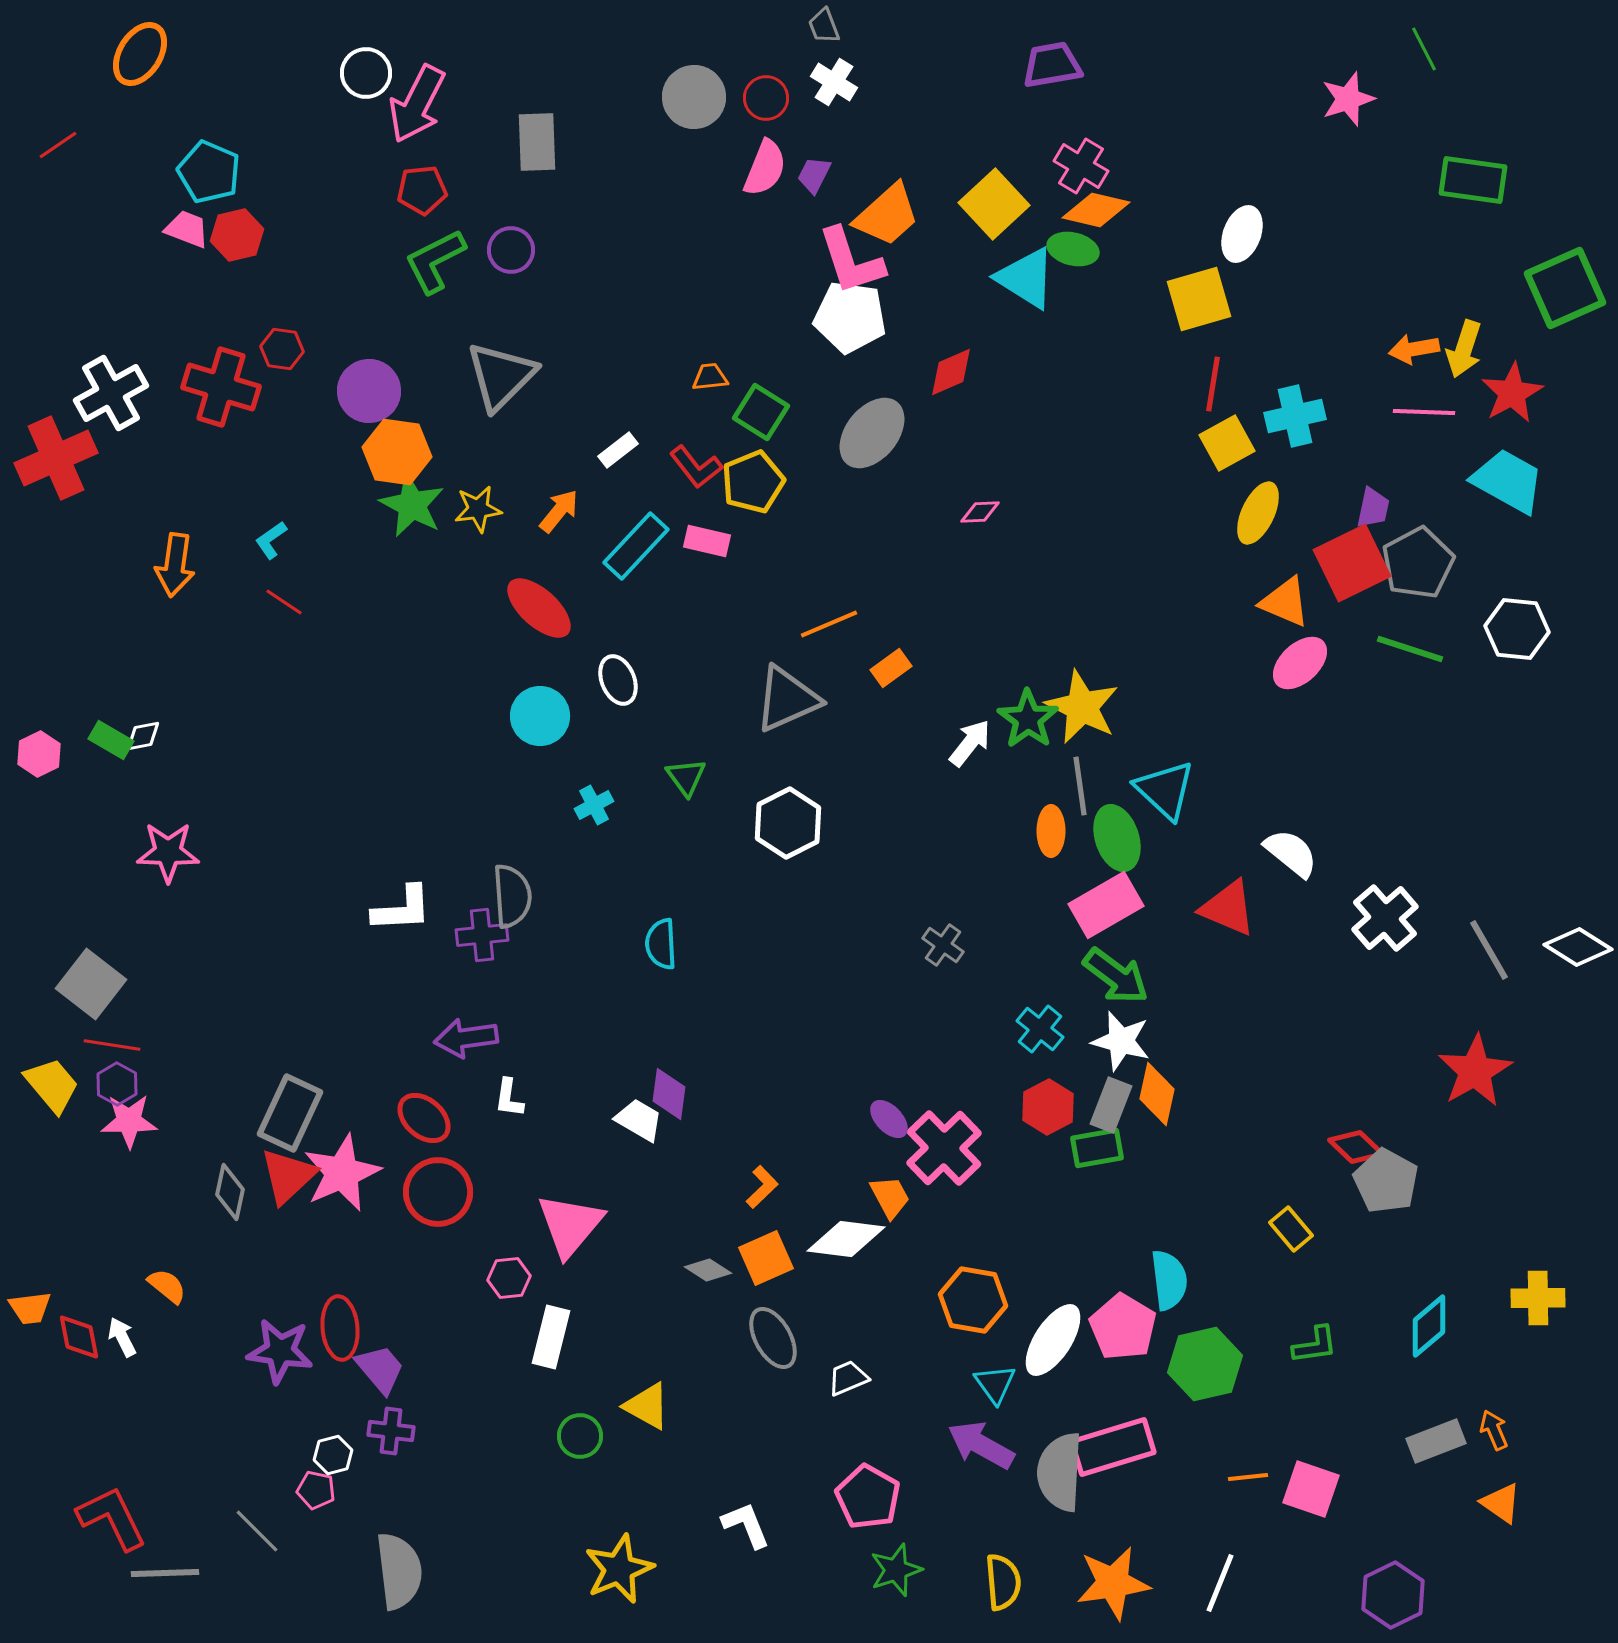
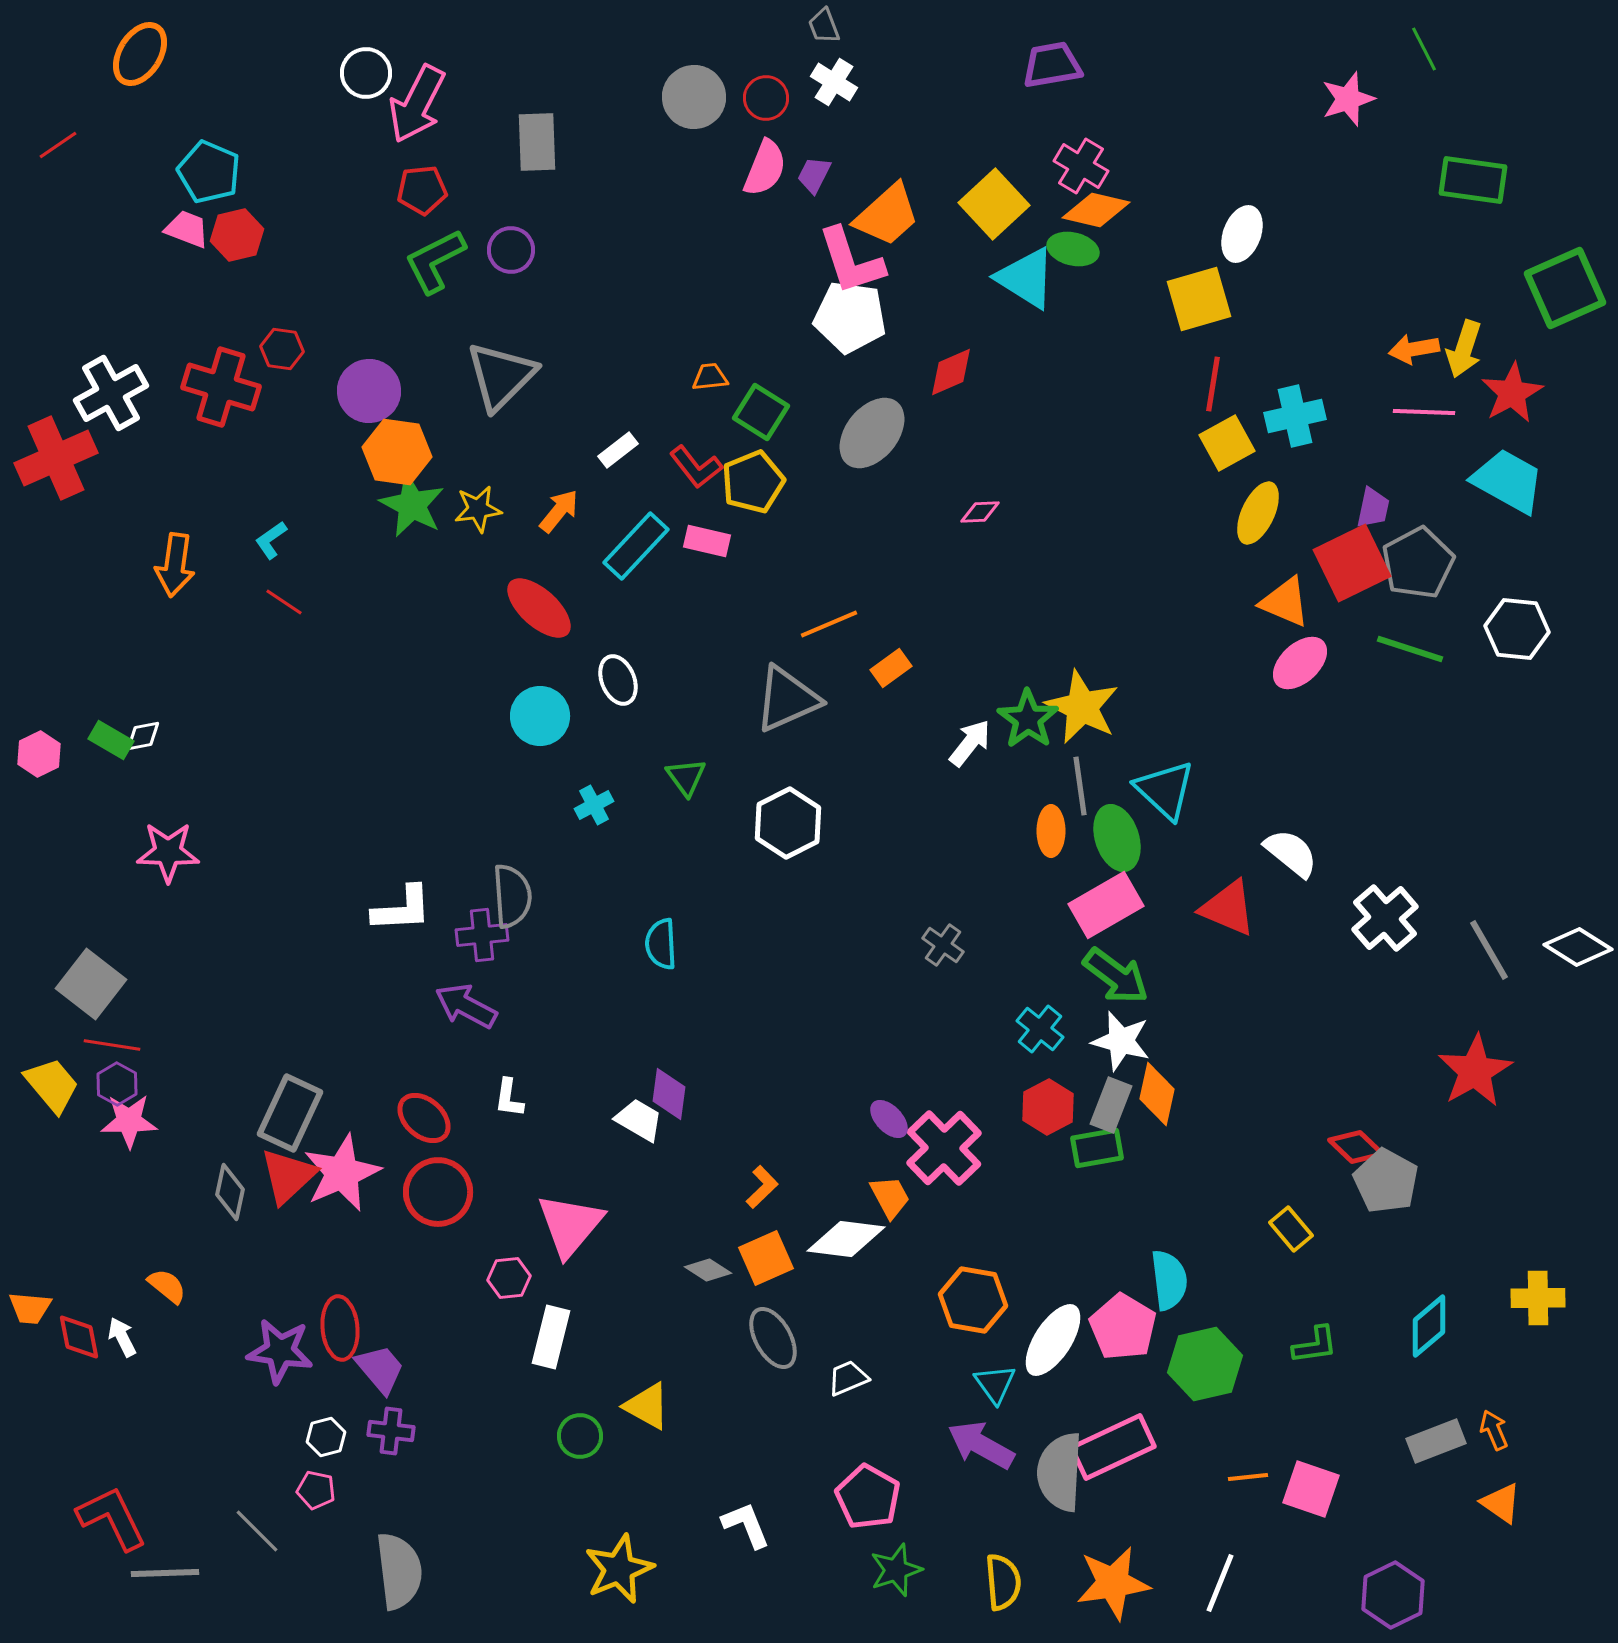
purple arrow at (466, 1038): moved 32 px up; rotated 36 degrees clockwise
orange trapezoid at (30, 1308): rotated 12 degrees clockwise
pink rectangle at (1113, 1447): rotated 8 degrees counterclockwise
white hexagon at (333, 1455): moved 7 px left, 18 px up
